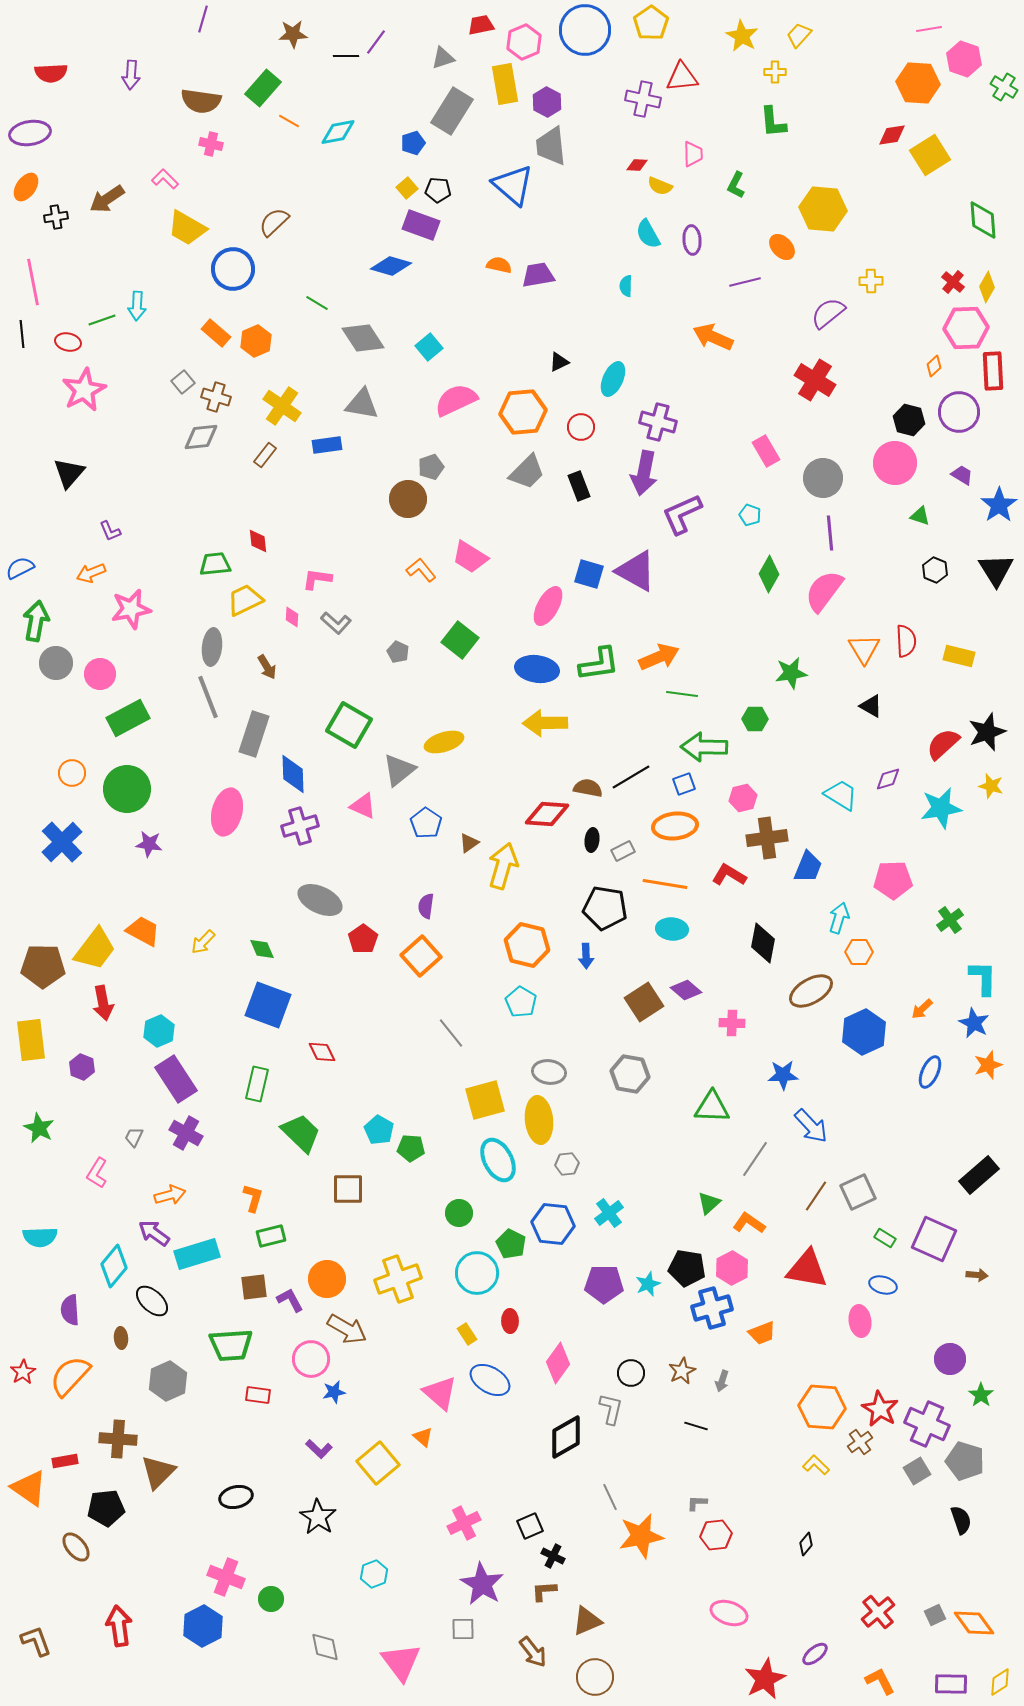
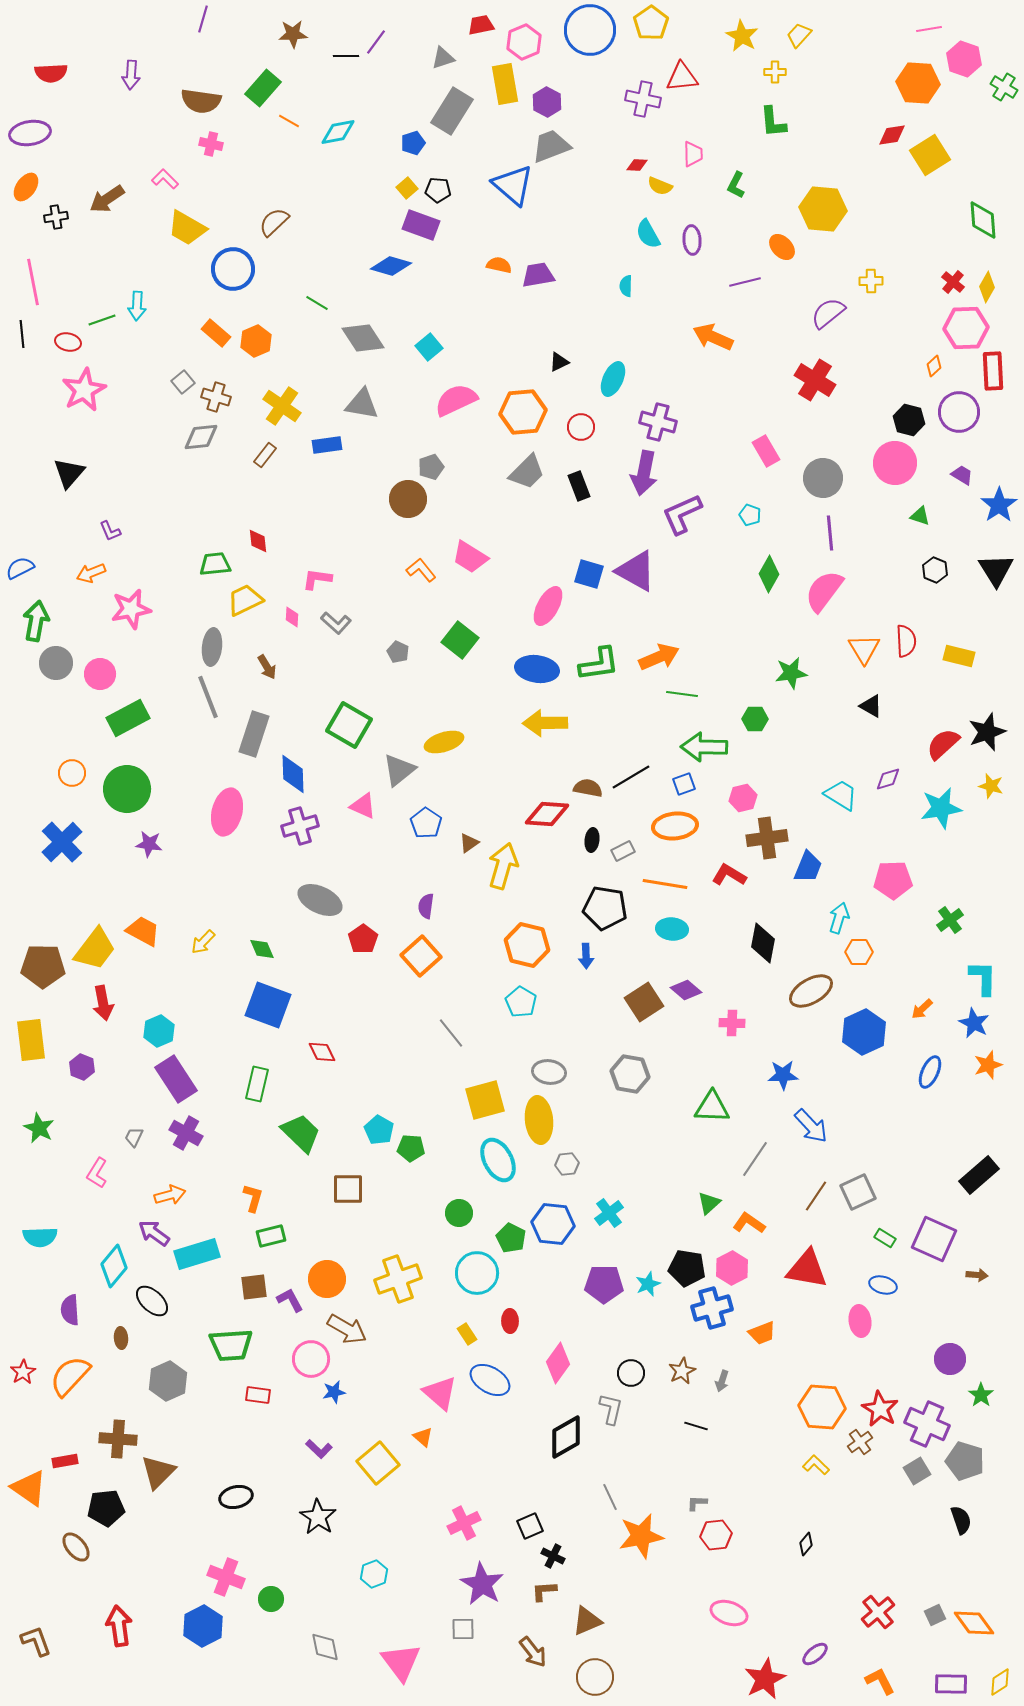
blue circle at (585, 30): moved 5 px right
gray trapezoid at (551, 146): rotated 75 degrees clockwise
green pentagon at (511, 1244): moved 6 px up
